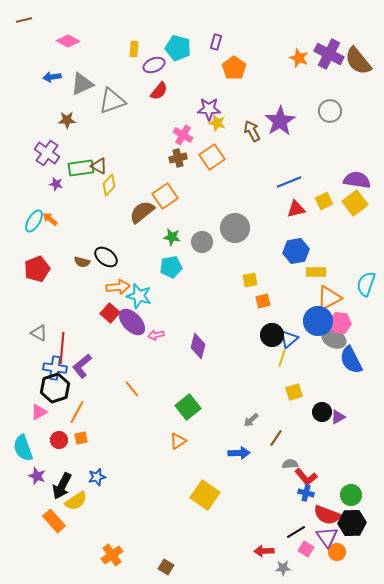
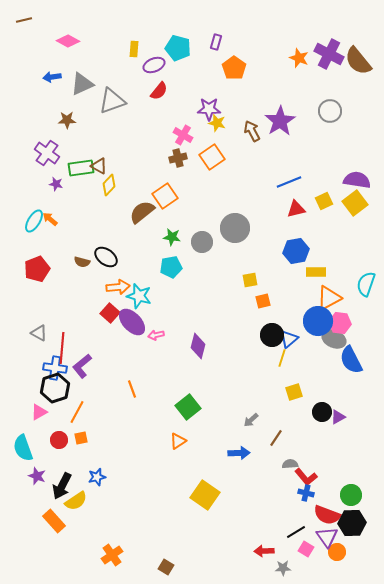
orange line at (132, 389): rotated 18 degrees clockwise
